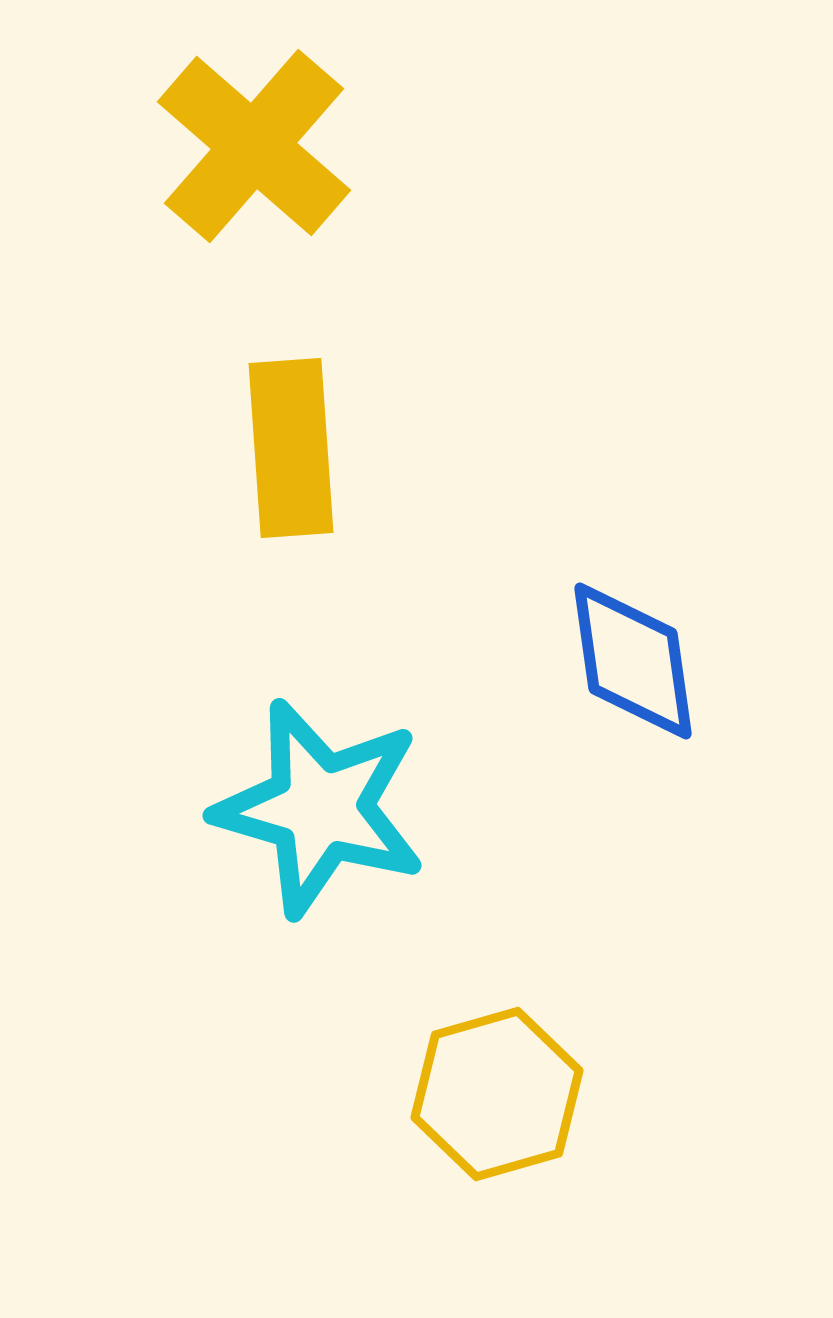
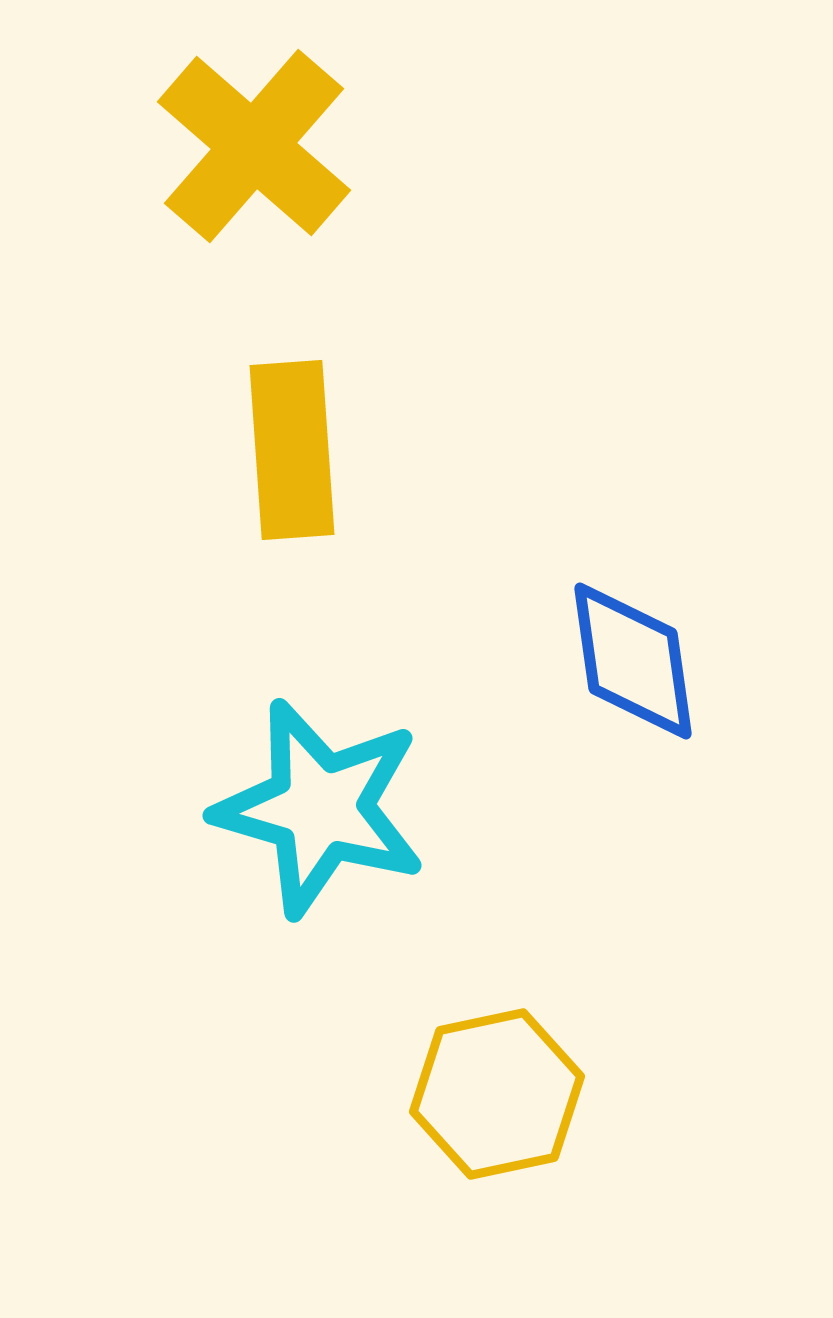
yellow rectangle: moved 1 px right, 2 px down
yellow hexagon: rotated 4 degrees clockwise
